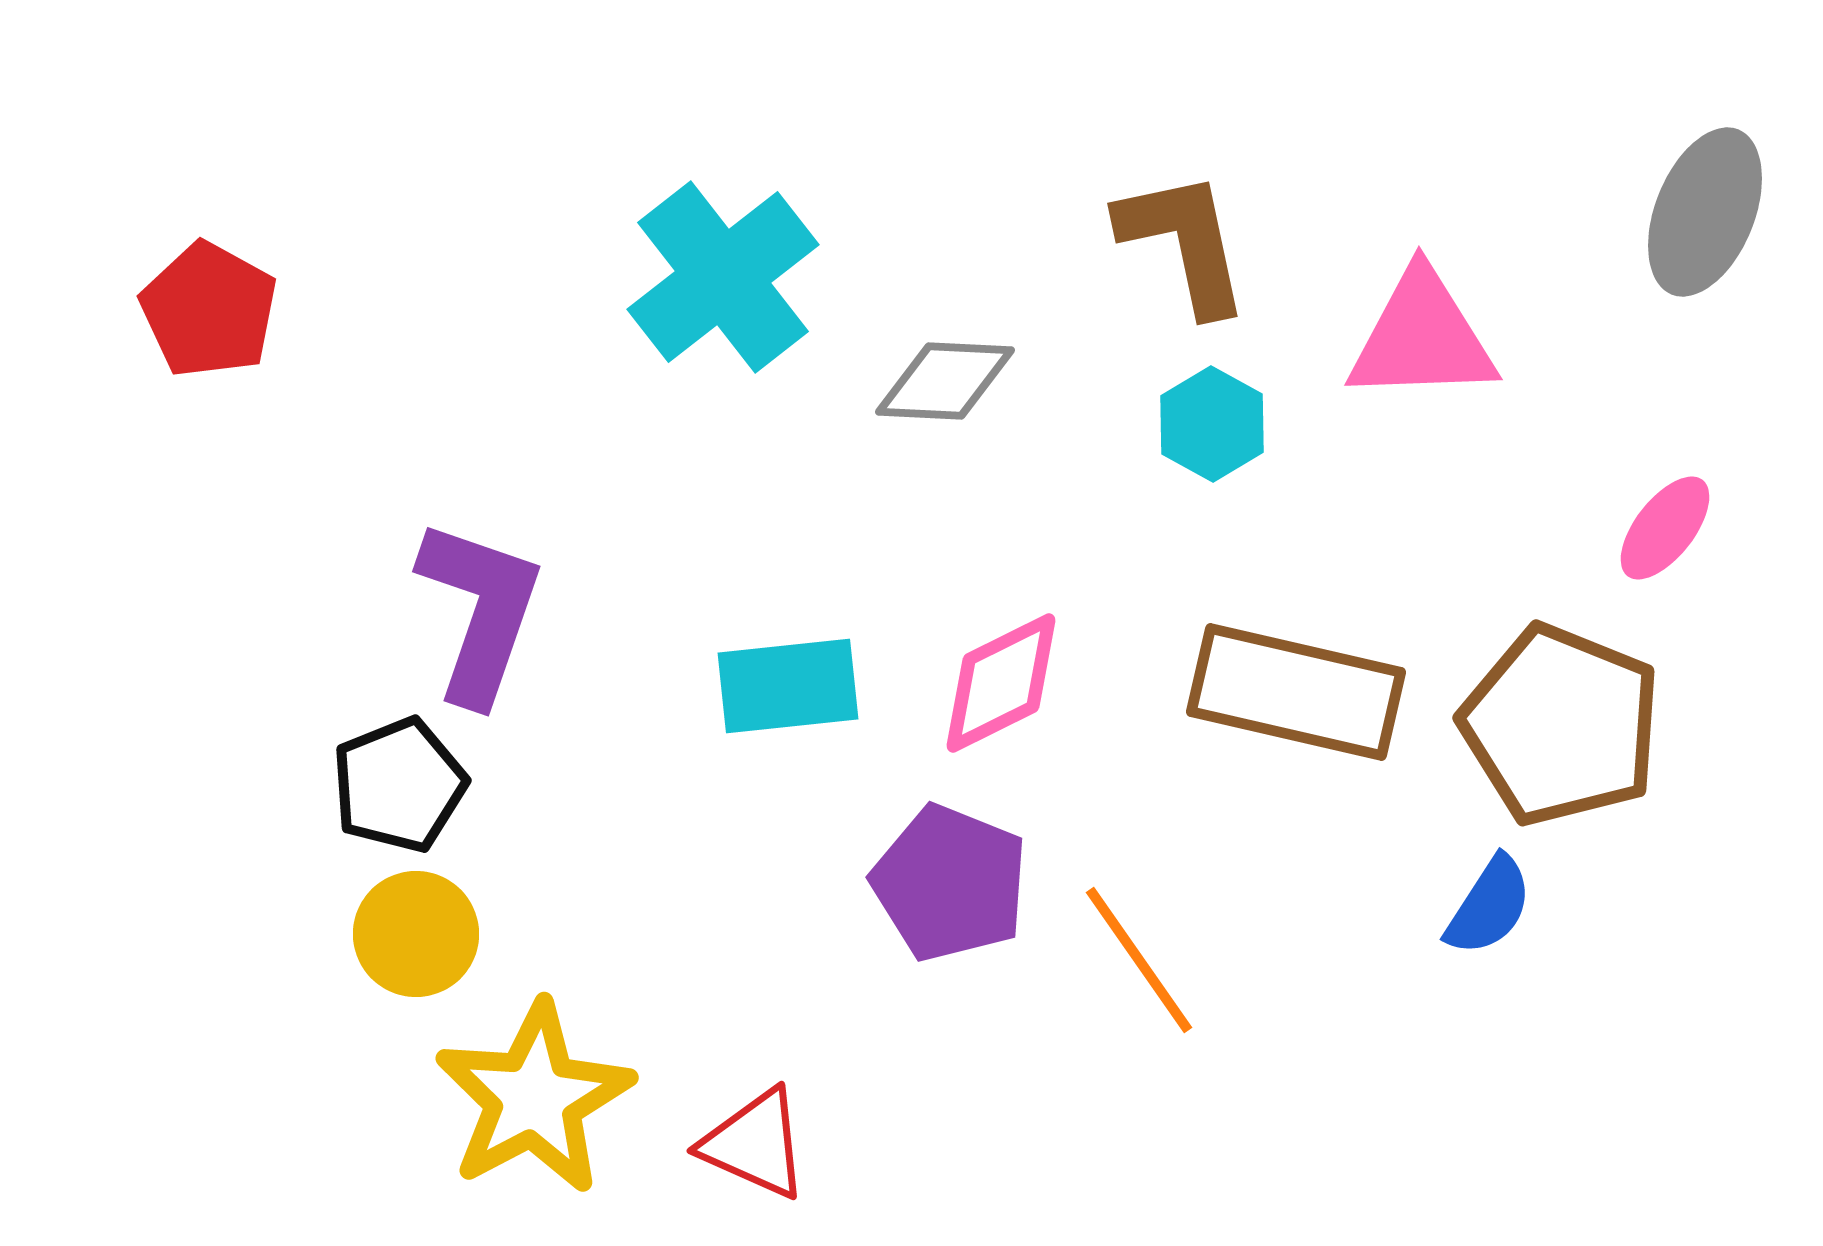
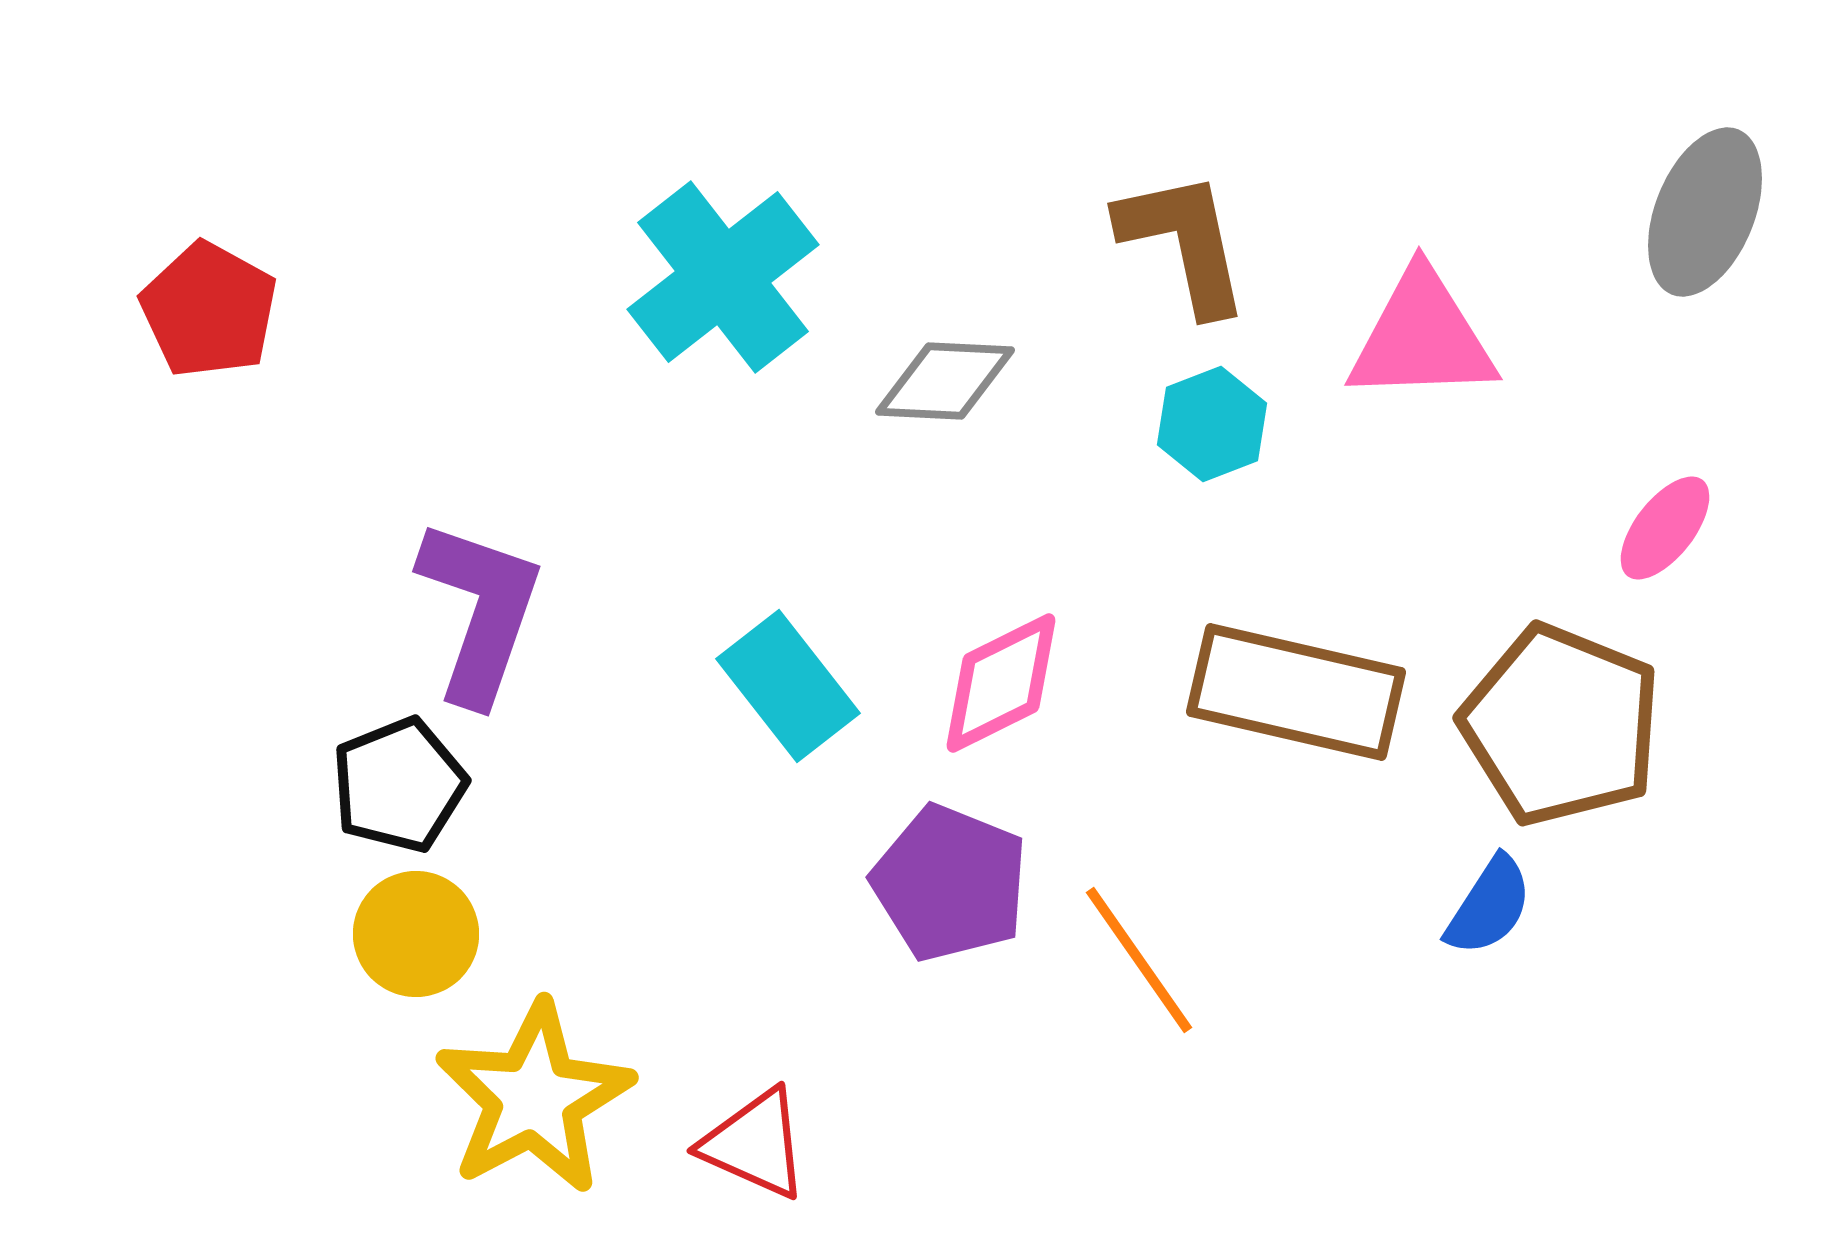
cyan hexagon: rotated 10 degrees clockwise
cyan rectangle: rotated 58 degrees clockwise
